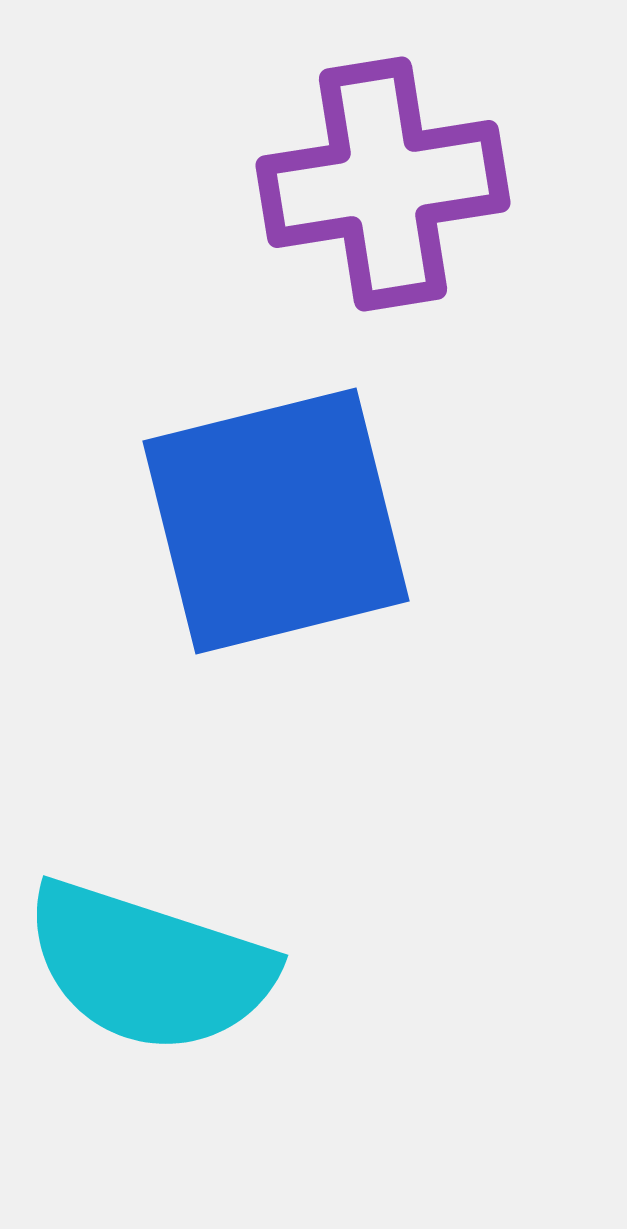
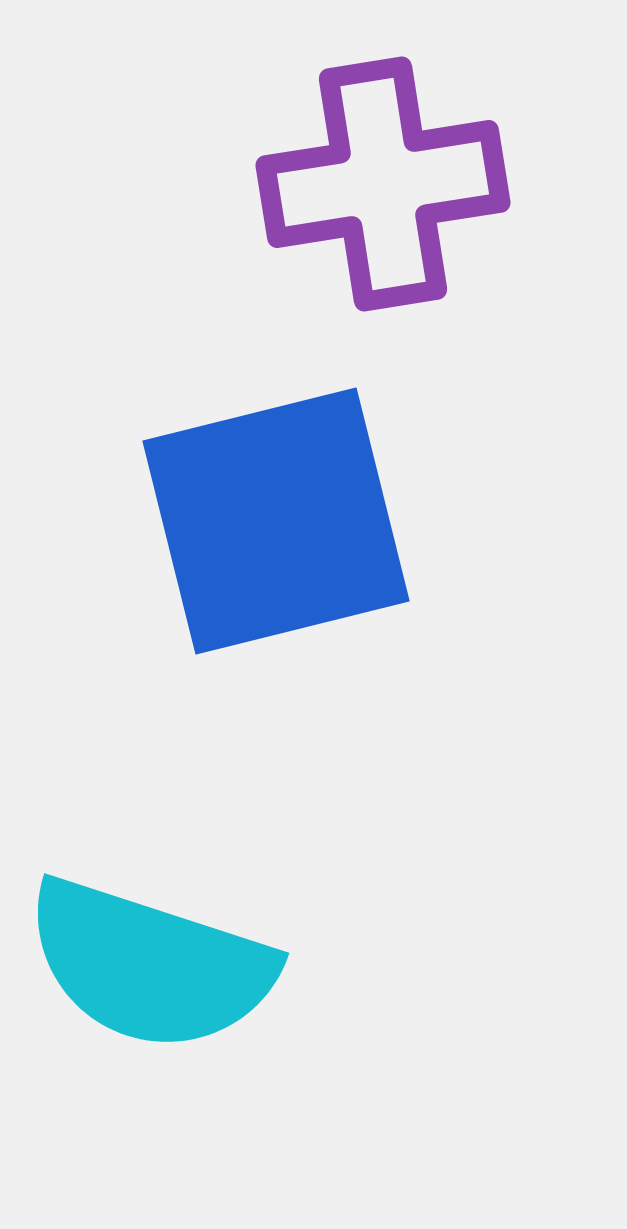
cyan semicircle: moved 1 px right, 2 px up
